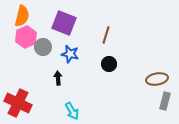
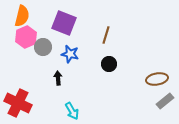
gray rectangle: rotated 36 degrees clockwise
